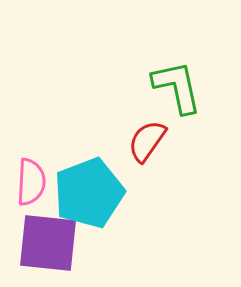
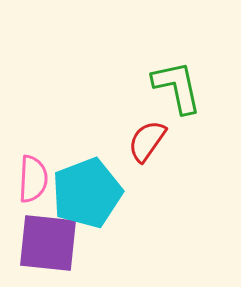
pink semicircle: moved 2 px right, 3 px up
cyan pentagon: moved 2 px left
